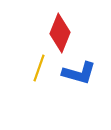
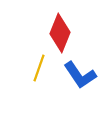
blue L-shape: moved 1 px right, 2 px down; rotated 40 degrees clockwise
